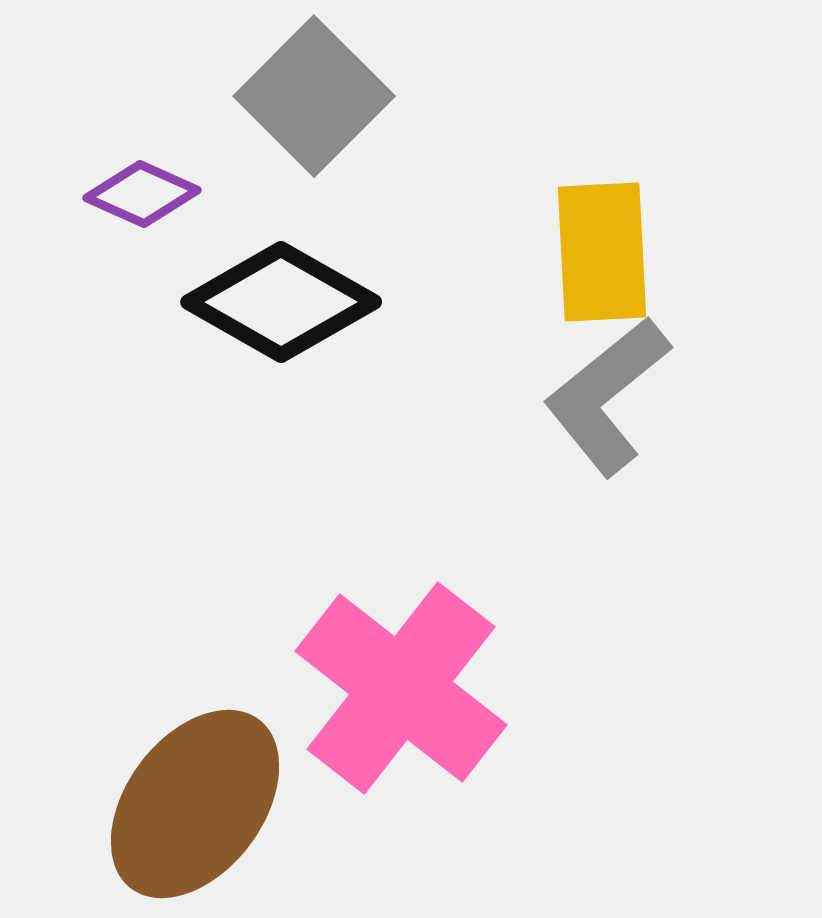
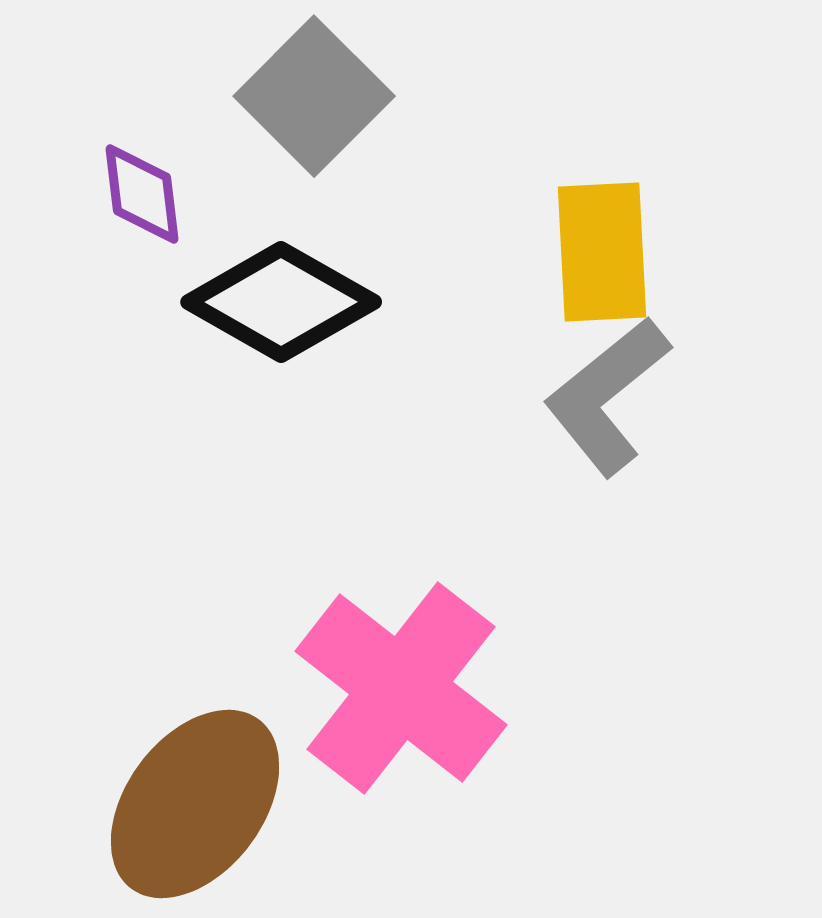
purple diamond: rotated 59 degrees clockwise
